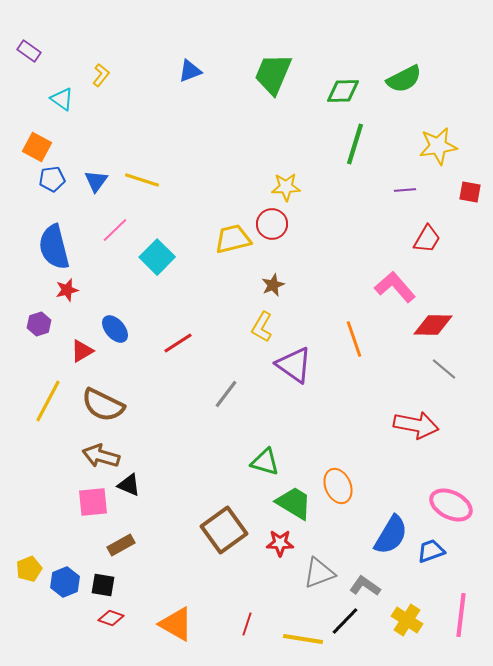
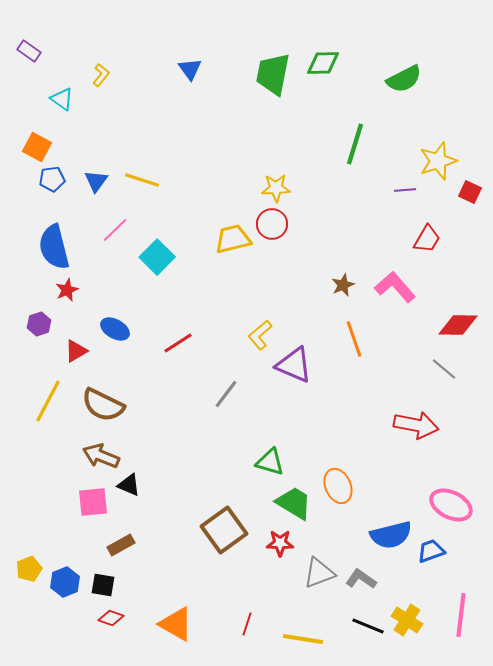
blue triangle at (190, 71): moved 2 px up; rotated 45 degrees counterclockwise
green trapezoid at (273, 74): rotated 12 degrees counterclockwise
green diamond at (343, 91): moved 20 px left, 28 px up
yellow star at (438, 146): moved 15 px down; rotated 9 degrees counterclockwise
yellow star at (286, 187): moved 10 px left, 1 px down
red square at (470, 192): rotated 15 degrees clockwise
brown star at (273, 285): moved 70 px right
red star at (67, 290): rotated 10 degrees counterclockwise
red diamond at (433, 325): moved 25 px right
yellow L-shape at (262, 327): moved 2 px left, 8 px down; rotated 20 degrees clockwise
blue ellipse at (115, 329): rotated 20 degrees counterclockwise
red triangle at (82, 351): moved 6 px left
purple triangle at (294, 365): rotated 12 degrees counterclockwise
brown arrow at (101, 456): rotated 6 degrees clockwise
green triangle at (265, 462): moved 5 px right
blue semicircle at (391, 535): rotated 45 degrees clockwise
gray L-shape at (365, 586): moved 4 px left, 7 px up
black line at (345, 621): moved 23 px right, 5 px down; rotated 68 degrees clockwise
